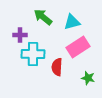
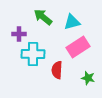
purple cross: moved 1 px left, 1 px up
red semicircle: moved 3 px down
